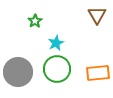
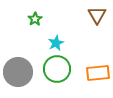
green star: moved 2 px up
